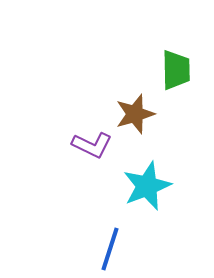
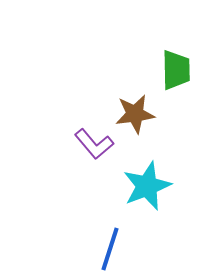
brown star: rotated 9 degrees clockwise
purple L-shape: moved 2 px right, 1 px up; rotated 24 degrees clockwise
